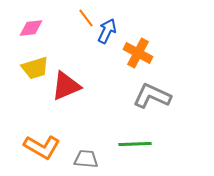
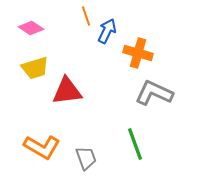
orange line: moved 2 px up; rotated 18 degrees clockwise
pink diamond: rotated 40 degrees clockwise
orange cross: rotated 12 degrees counterclockwise
red triangle: moved 1 px right, 5 px down; rotated 16 degrees clockwise
gray L-shape: moved 2 px right, 3 px up
green line: rotated 72 degrees clockwise
gray trapezoid: moved 1 px up; rotated 65 degrees clockwise
